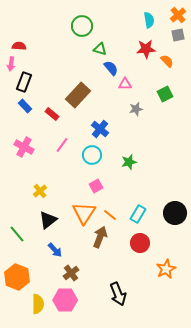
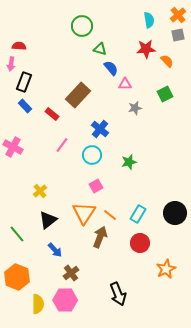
gray star: moved 1 px left, 1 px up
pink cross: moved 11 px left
